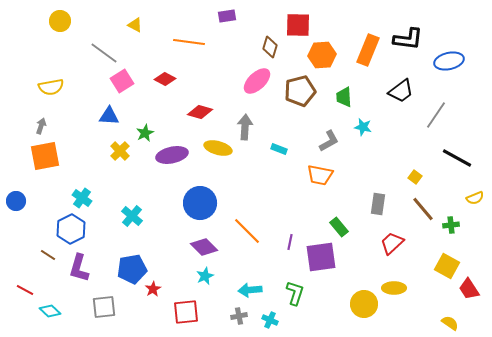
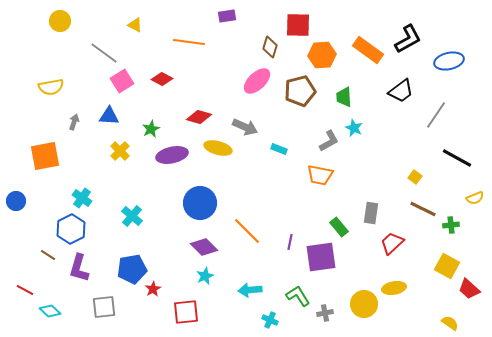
black L-shape at (408, 39): rotated 36 degrees counterclockwise
orange rectangle at (368, 50): rotated 76 degrees counterclockwise
red diamond at (165, 79): moved 3 px left
red diamond at (200, 112): moved 1 px left, 5 px down
gray arrow at (41, 126): moved 33 px right, 4 px up
gray arrow at (245, 127): rotated 110 degrees clockwise
cyan star at (363, 127): moved 9 px left, 1 px down; rotated 12 degrees clockwise
green star at (145, 133): moved 6 px right, 4 px up
gray rectangle at (378, 204): moved 7 px left, 9 px down
brown line at (423, 209): rotated 24 degrees counterclockwise
yellow ellipse at (394, 288): rotated 10 degrees counterclockwise
red trapezoid at (469, 289): rotated 15 degrees counterclockwise
green L-shape at (295, 293): moved 3 px right, 3 px down; rotated 50 degrees counterclockwise
gray cross at (239, 316): moved 86 px right, 3 px up
